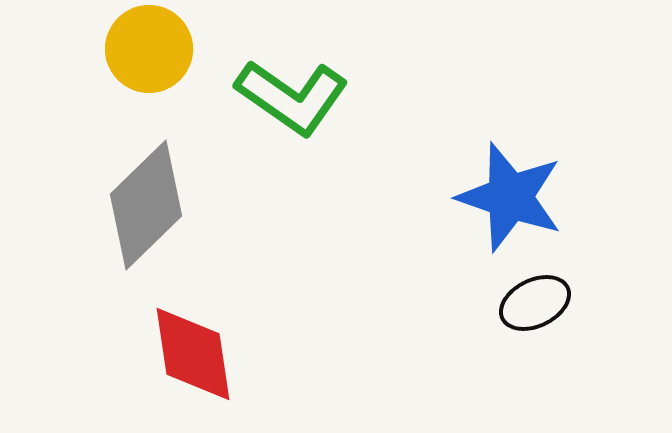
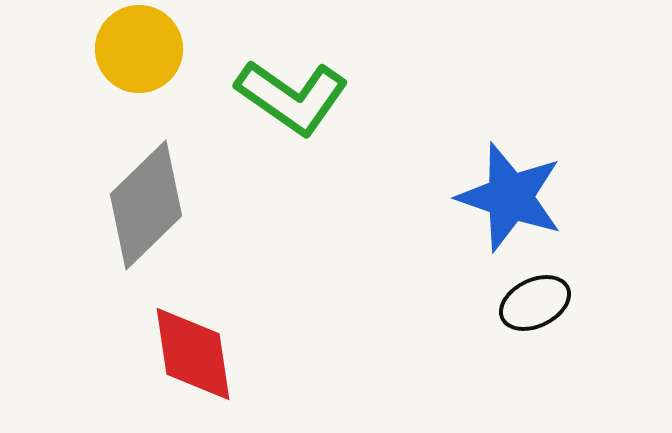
yellow circle: moved 10 px left
